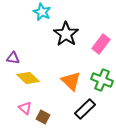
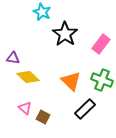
black star: moved 1 px left
yellow diamond: moved 1 px up
